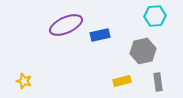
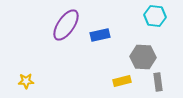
cyan hexagon: rotated 10 degrees clockwise
purple ellipse: rotated 32 degrees counterclockwise
gray hexagon: moved 6 px down; rotated 15 degrees clockwise
yellow star: moved 2 px right; rotated 21 degrees counterclockwise
